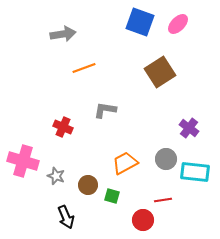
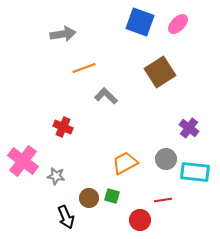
gray L-shape: moved 1 px right, 14 px up; rotated 35 degrees clockwise
pink cross: rotated 20 degrees clockwise
gray star: rotated 12 degrees counterclockwise
brown circle: moved 1 px right, 13 px down
red circle: moved 3 px left
